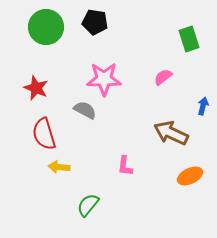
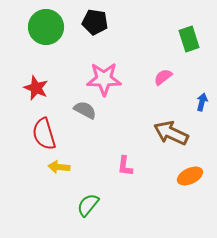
blue arrow: moved 1 px left, 4 px up
